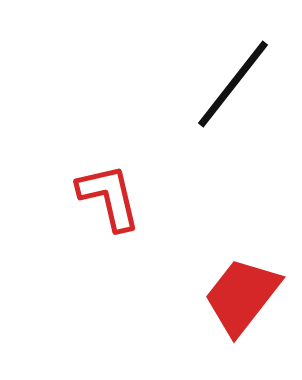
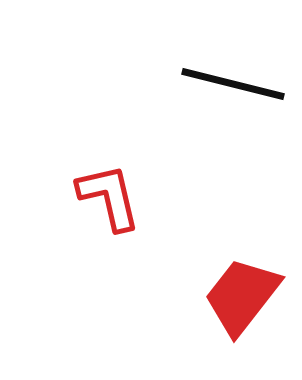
black line: rotated 66 degrees clockwise
